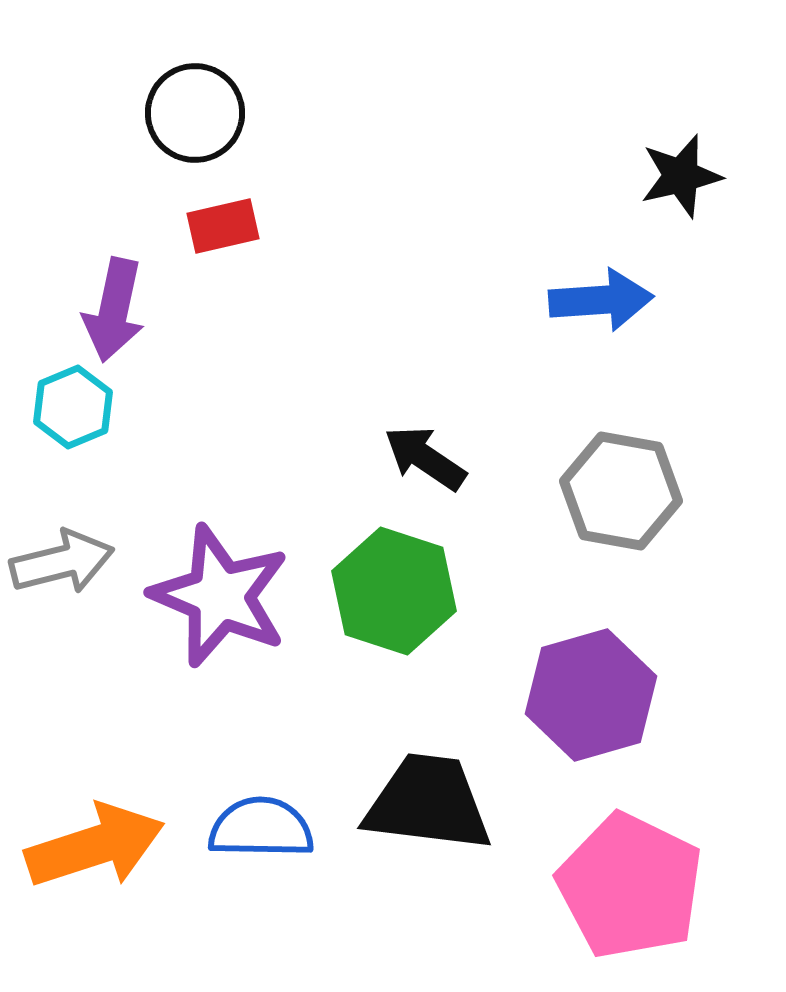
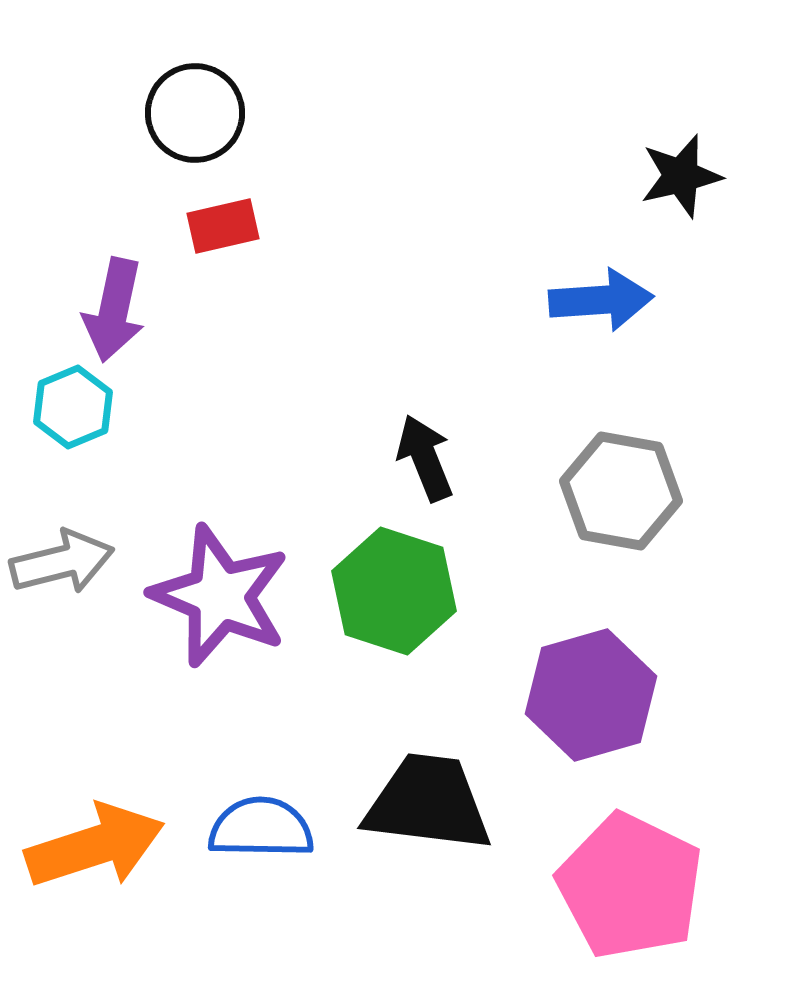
black arrow: rotated 34 degrees clockwise
